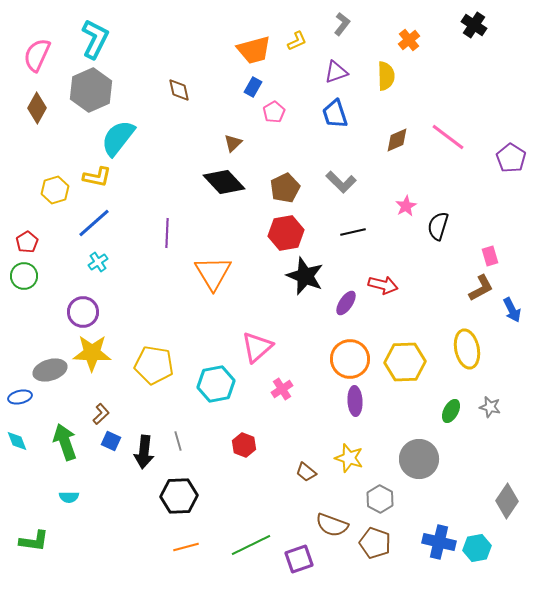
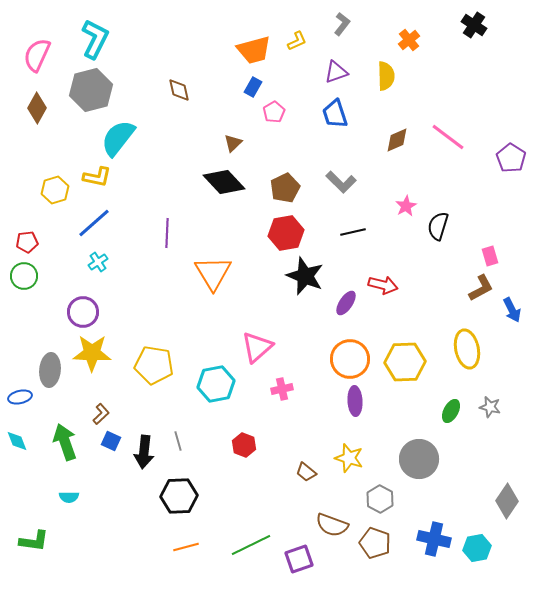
gray hexagon at (91, 90): rotated 9 degrees clockwise
red pentagon at (27, 242): rotated 25 degrees clockwise
gray ellipse at (50, 370): rotated 68 degrees counterclockwise
pink cross at (282, 389): rotated 20 degrees clockwise
blue cross at (439, 542): moved 5 px left, 3 px up
